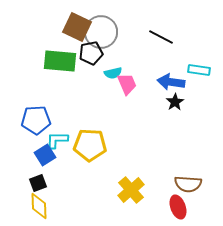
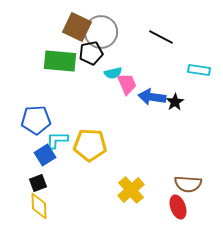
blue arrow: moved 19 px left, 15 px down
